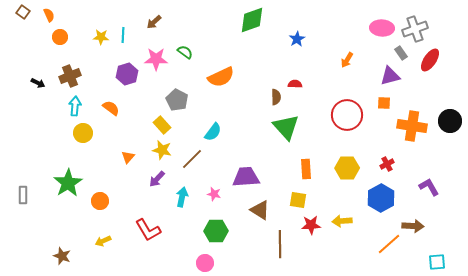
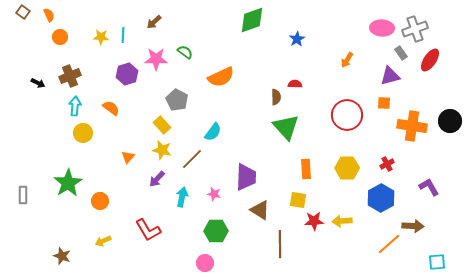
purple trapezoid at (246, 177): rotated 96 degrees clockwise
red star at (311, 225): moved 3 px right, 4 px up
